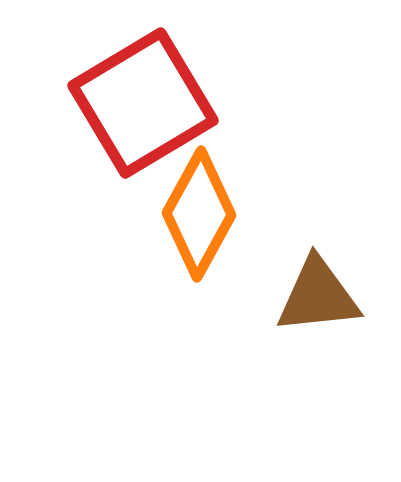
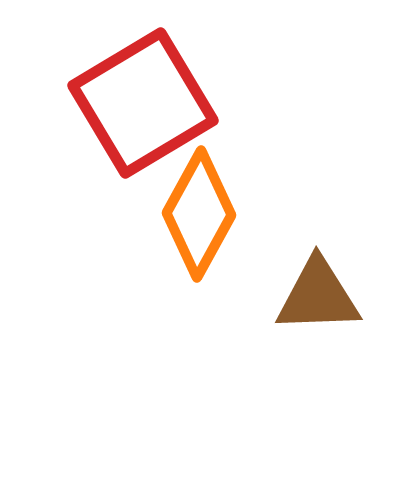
brown triangle: rotated 4 degrees clockwise
